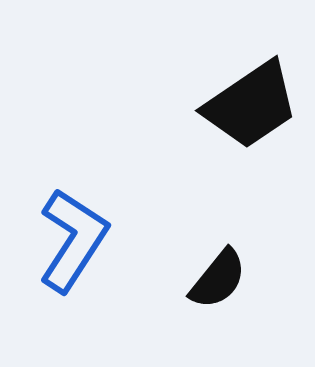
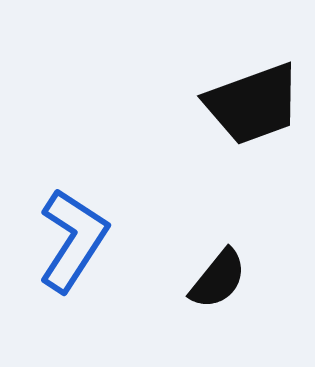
black trapezoid: moved 2 px right, 1 px up; rotated 14 degrees clockwise
